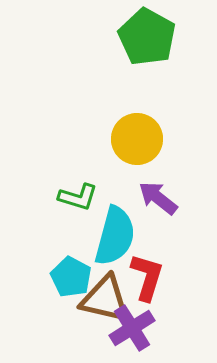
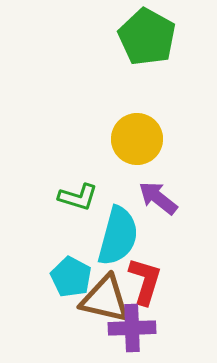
cyan semicircle: moved 3 px right
red L-shape: moved 2 px left, 4 px down
purple cross: rotated 30 degrees clockwise
